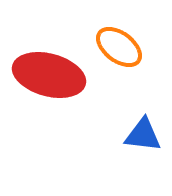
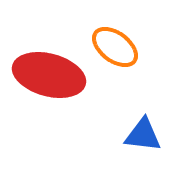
orange ellipse: moved 4 px left
